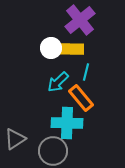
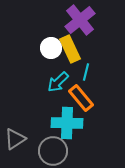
yellow rectangle: rotated 64 degrees clockwise
